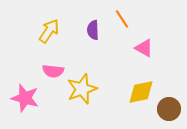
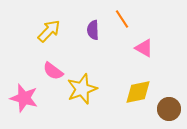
yellow arrow: rotated 10 degrees clockwise
pink semicircle: rotated 30 degrees clockwise
yellow diamond: moved 3 px left
pink star: moved 1 px left
